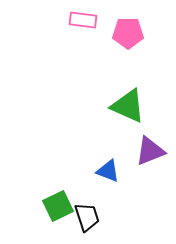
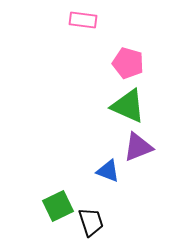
pink pentagon: moved 30 px down; rotated 16 degrees clockwise
purple triangle: moved 12 px left, 4 px up
black trapezoid: moved 4 px right, 5 px down
